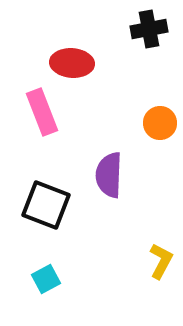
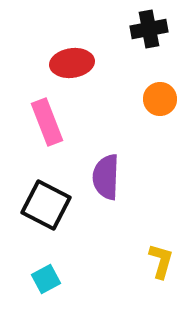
red ellipse: rotated 12 degrees counterclockwise
pink rectangle: moved 5 px right, 10 px down
orange circle: moved 24 px up
purple semicircle: moved 3 px left, 2 px down
black square: rotated 6 degrees clockwise
yellow L-shape: rotated 12 degrees counterclockwise
